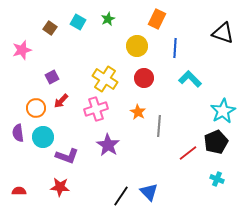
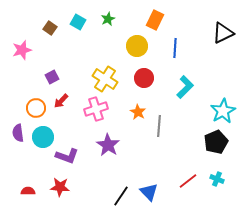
orange rectangle: moved 2 px left, 1 px down
black triangle: rotated 45 degrees counterclockwise
cyan L-shape: moved 5 px left, 8 px down; rotated 90 degrees clockwise
red line: moved 28 px down
red semicircle: moved 9 px right
